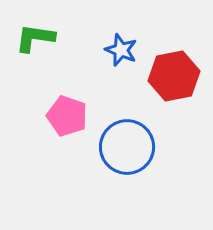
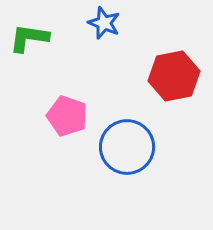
green L-shape: moved 6 px left
blue star: moved 17 px left, 27 px up
